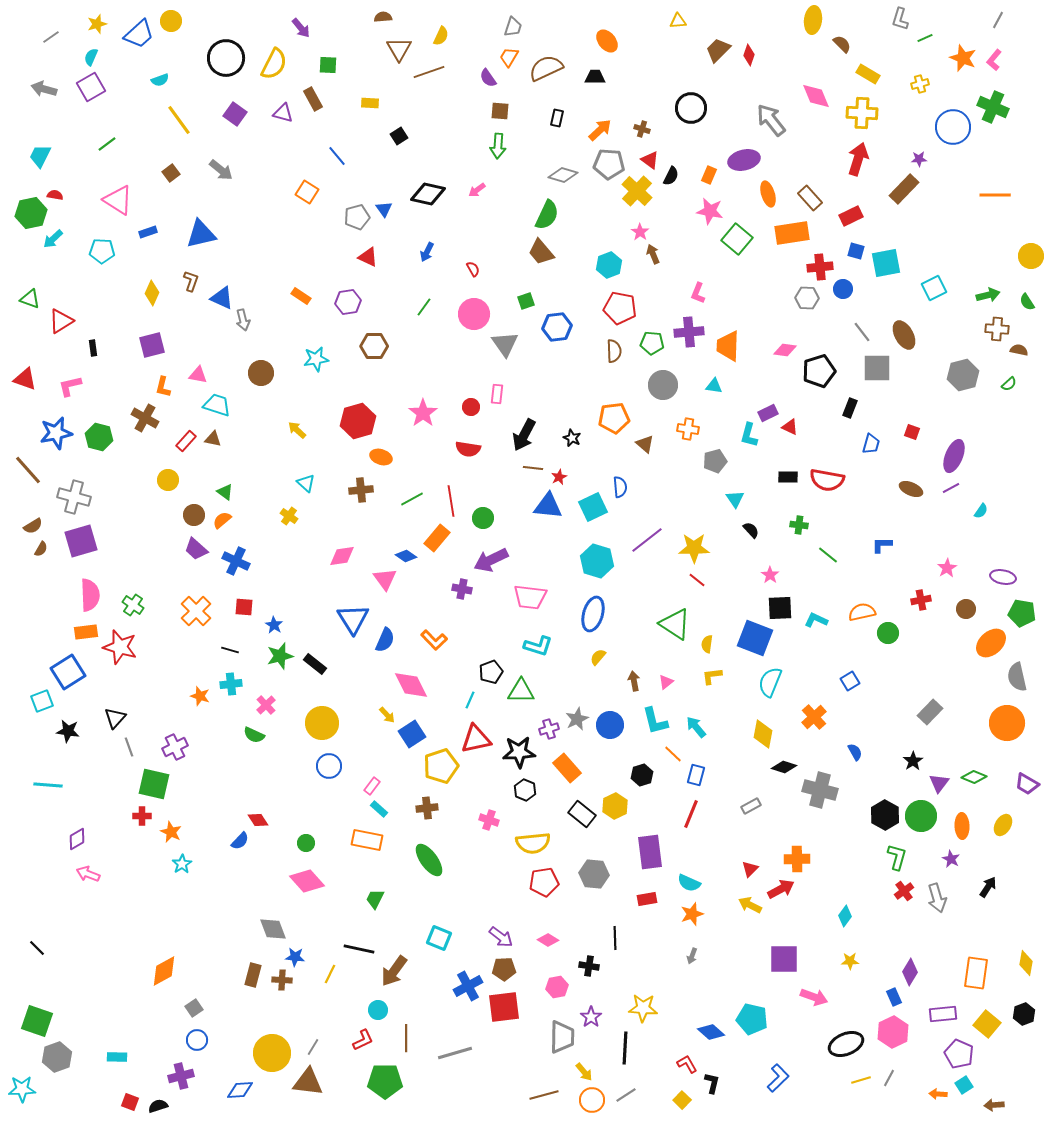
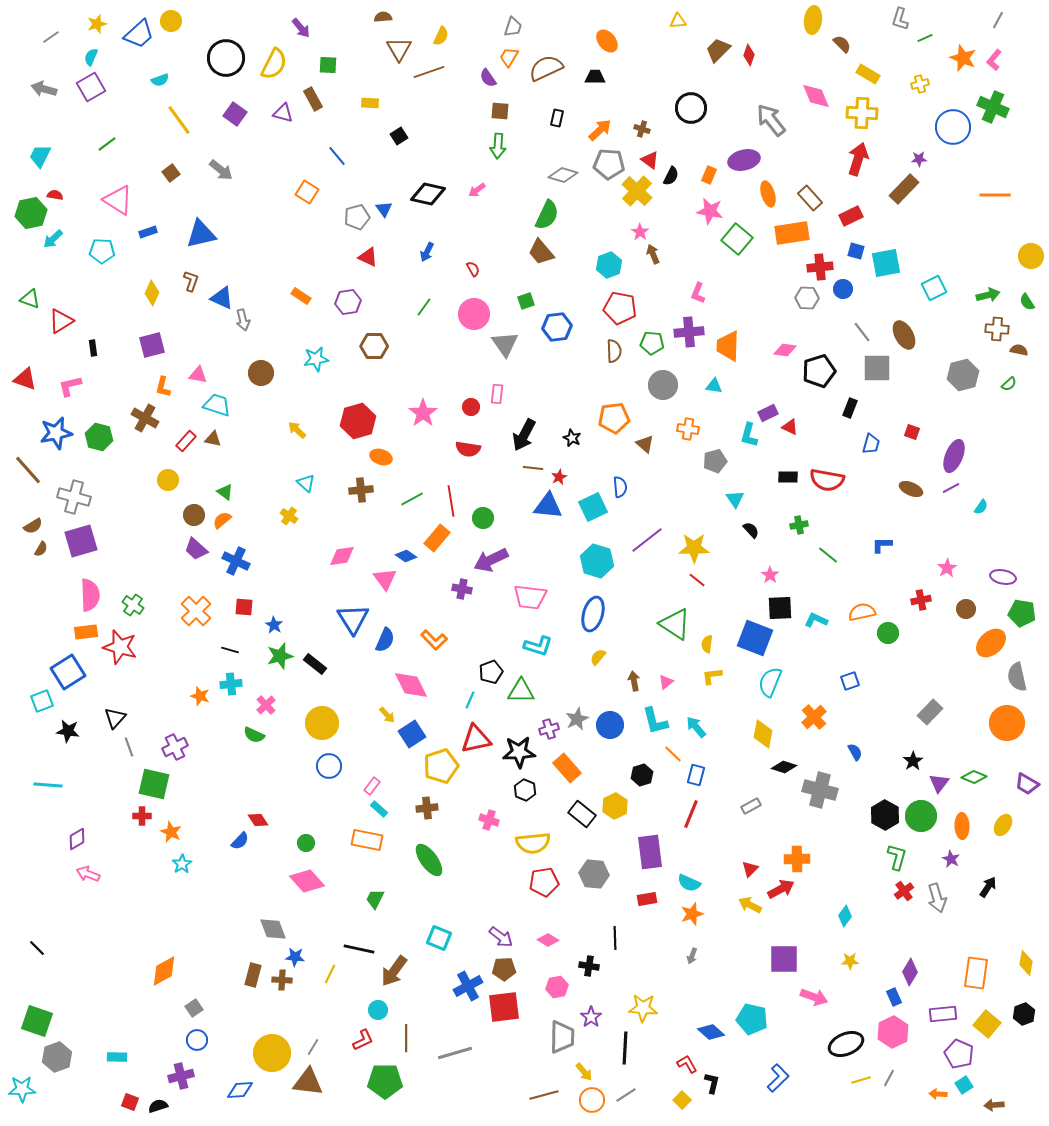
cyan semicircle at (981, 511): moved 4 px up
green cross at (799, 525): rotated 18 degrees counterclockwise
blue square at (850, 681): rotated 12 degrees clockwise
